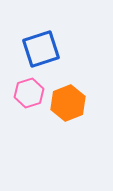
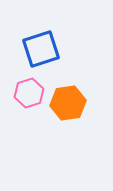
orange hexagon: rotated 12 degrees clockwise
